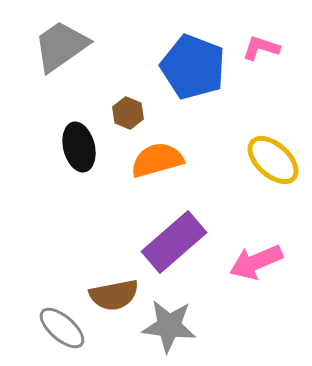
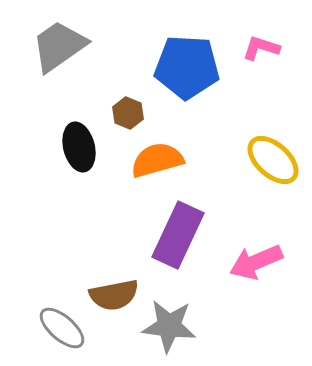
gray trapezoid: moved 2 px left
blue pentagon: moved 6 px left; rotated 18 degrees counterclockwise
purple rectangle: moved 4 px right, 7 px up; rotated 24 degrees counterclockwise
